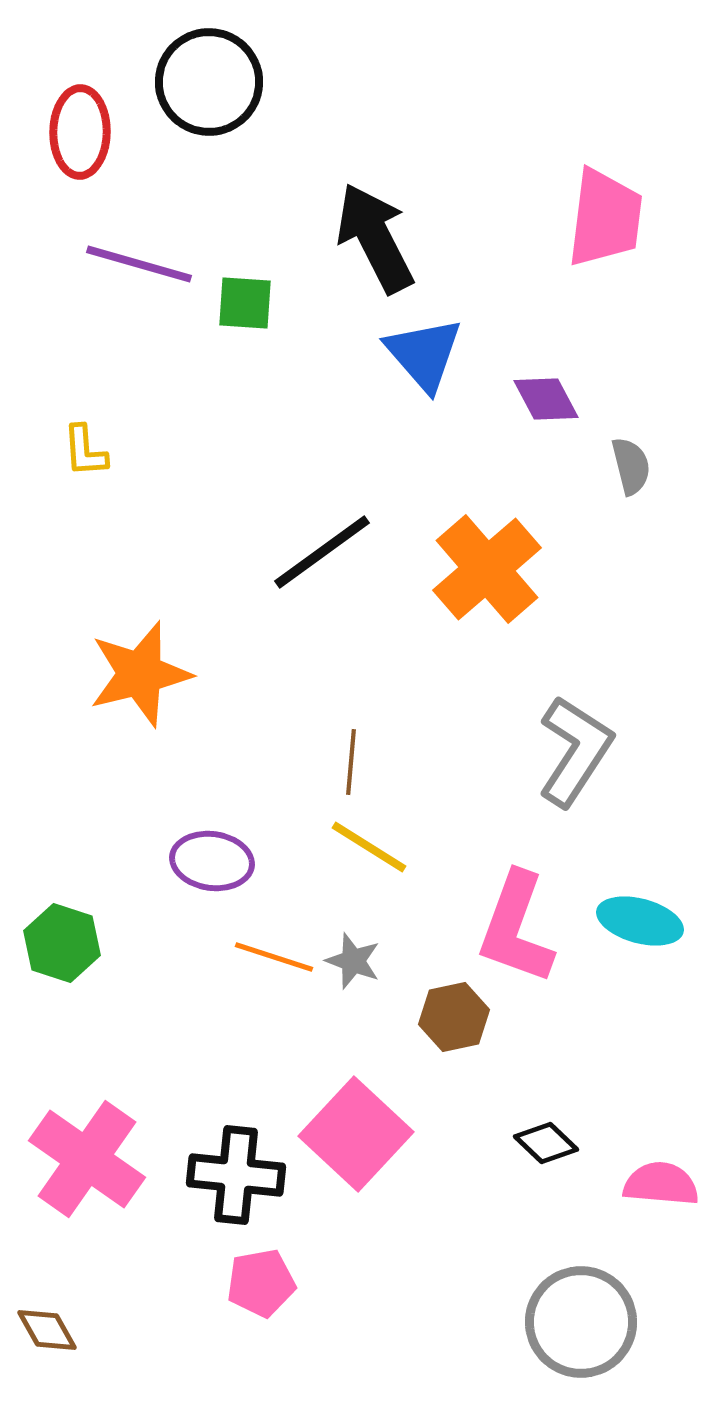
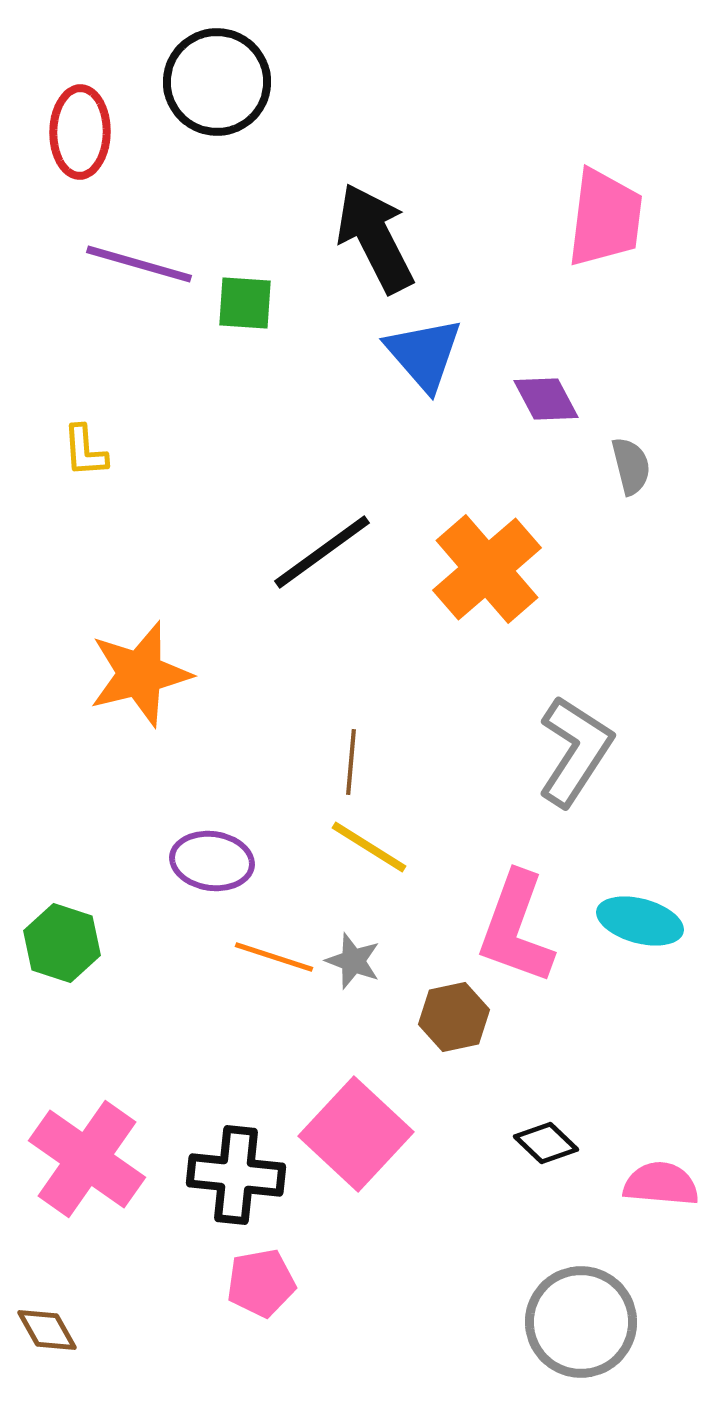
black circle: moved 8 px right
